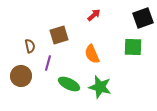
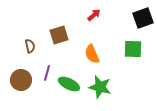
green square: moved 2 px down
purple line: moved 1 px left, 10 px down
brown circle: moved 4 px down
